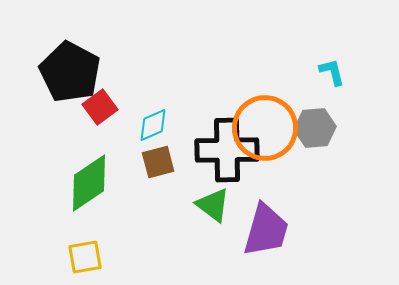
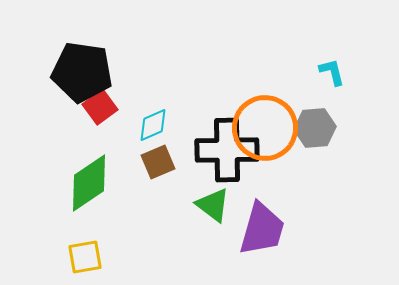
black pentagon: moved 12 px right; rotated 20 degrees counterclockwise
brown square: rotated 8 degrees counterclockwise
purple trapezoid: moved 4 px left, 1 px up
